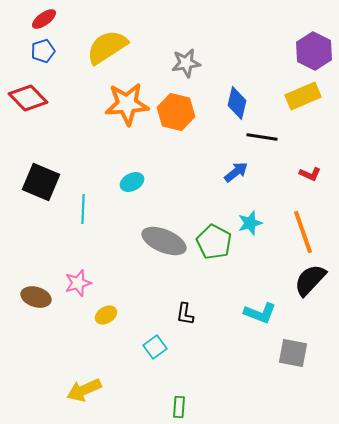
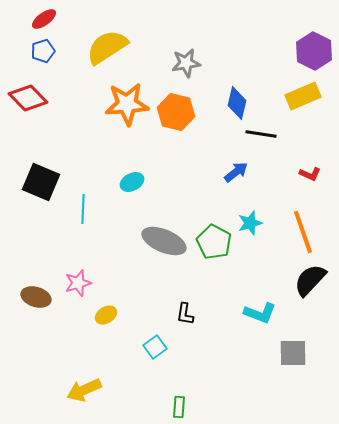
black line: moved 1 px left, 3 px up
gray square: rotated 12 degrees counterclockwise
